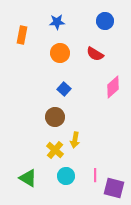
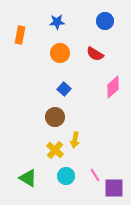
orange rectangle: moved 2 px left
pink line: rotated 32 degrees counterclockwise
purple square: rotated 15 degrees counterclockwise
